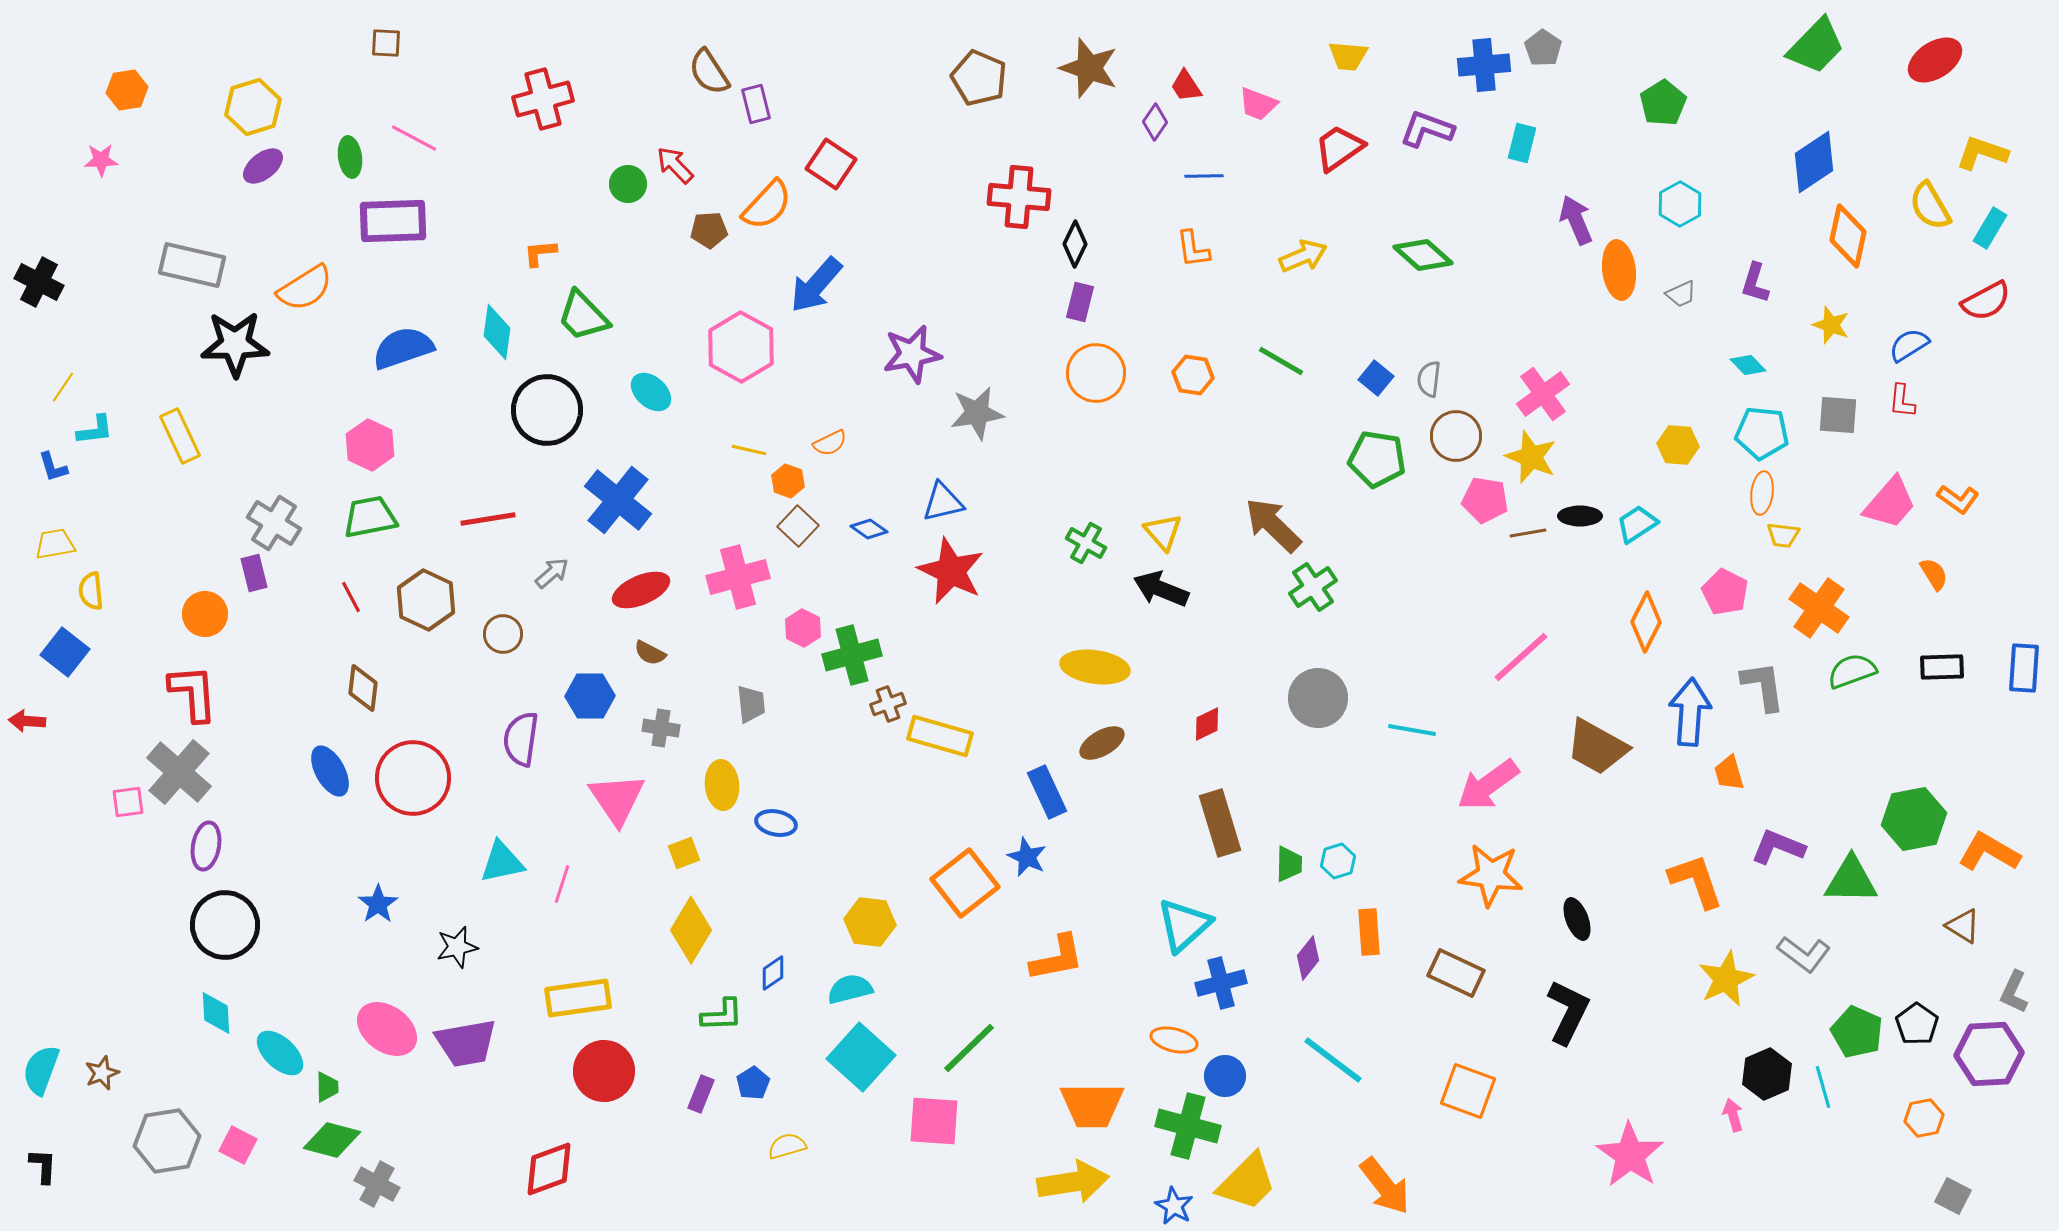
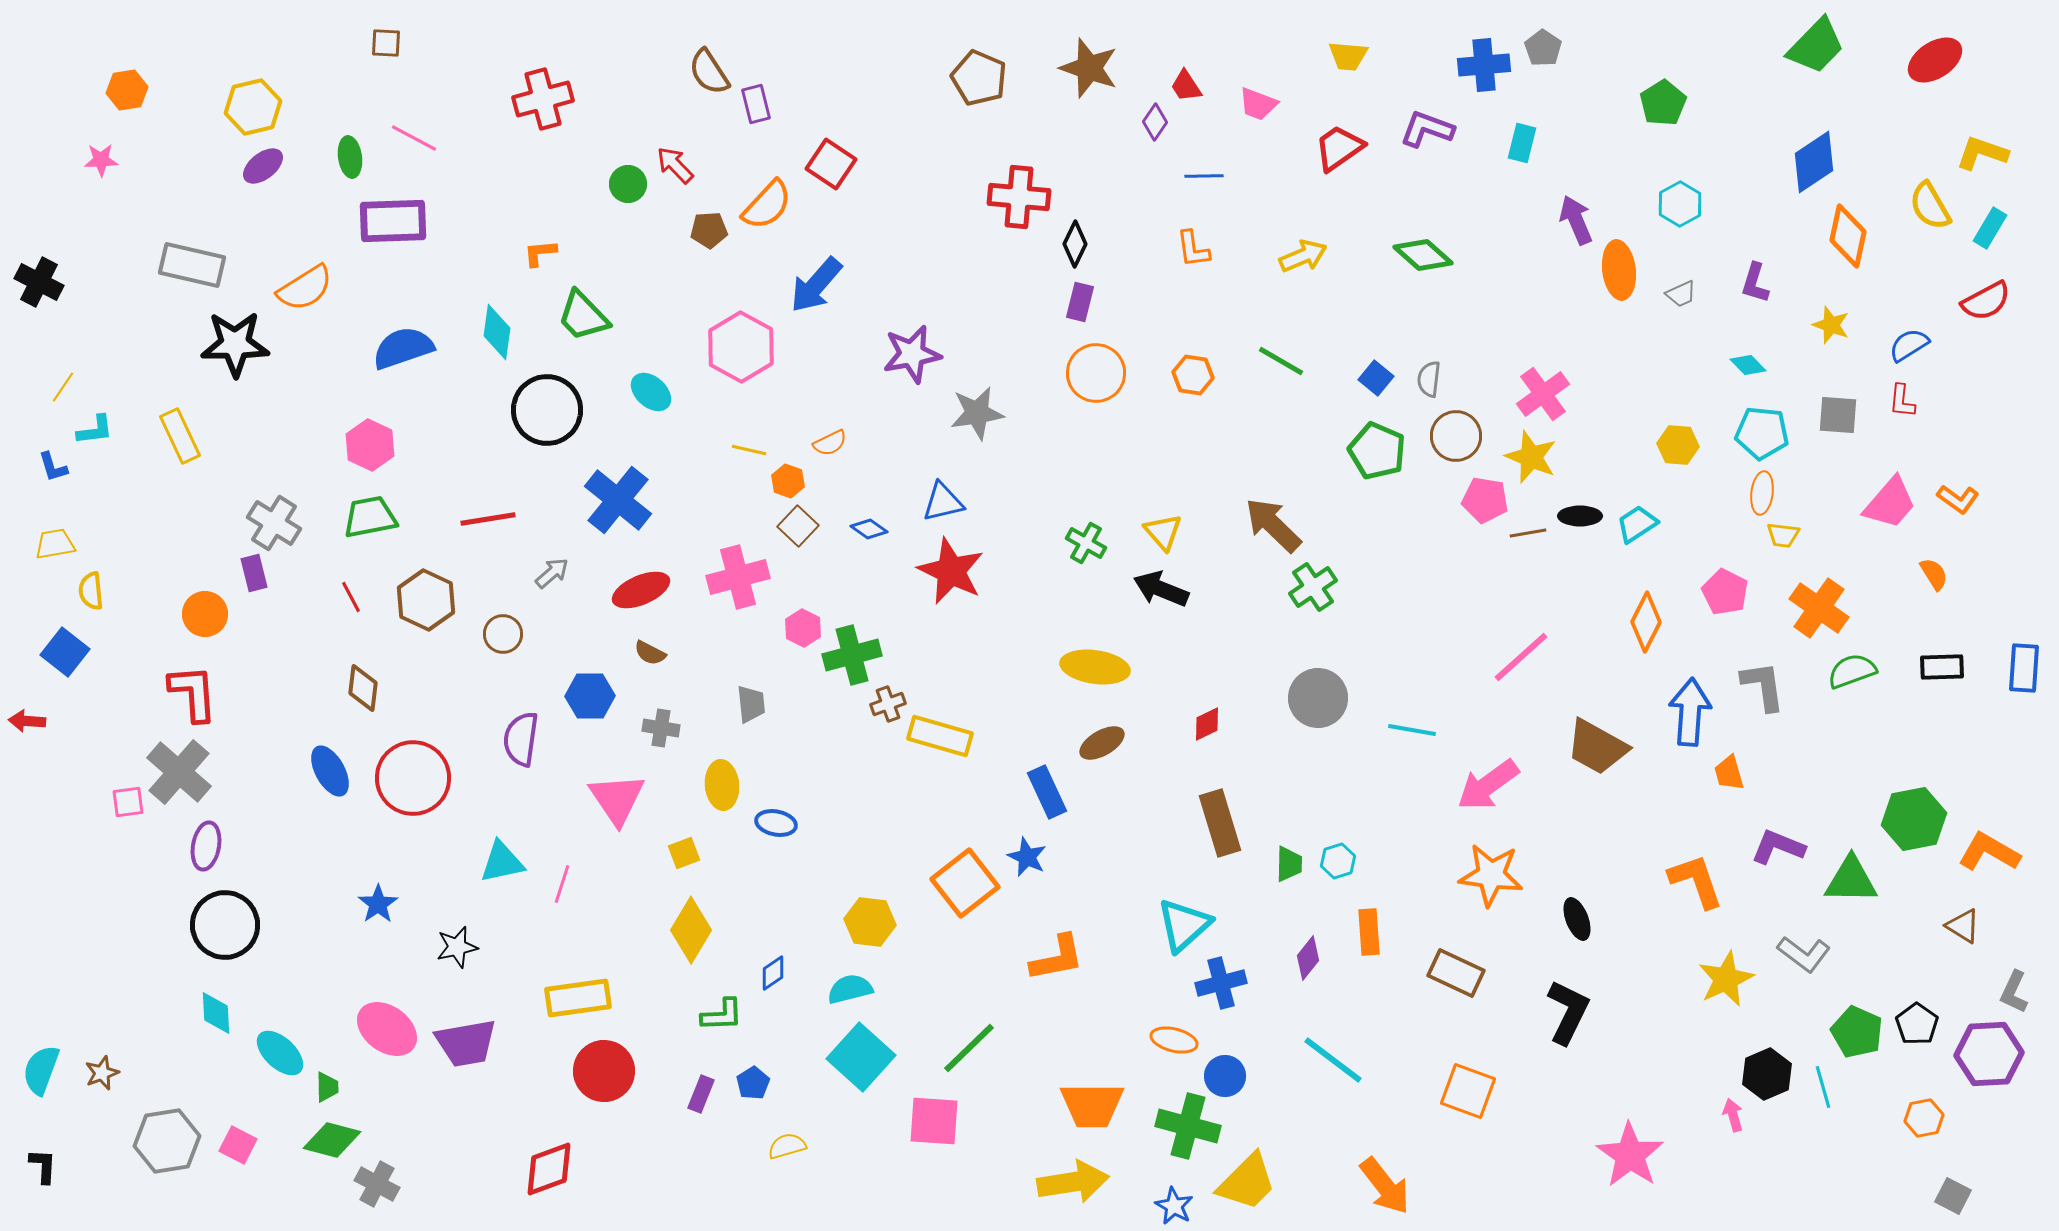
yellow hexagon at (253, 107): rotated 4 degrees clockwise
green pentagon at (1377, 459): moved 8 px up; rotated 14 degrees clockwise
